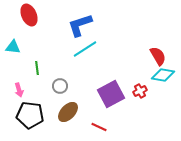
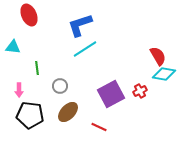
cyan diamond: moved 1 px right, 1 px up
pink arrow: rotated 16 degrees clockwise
